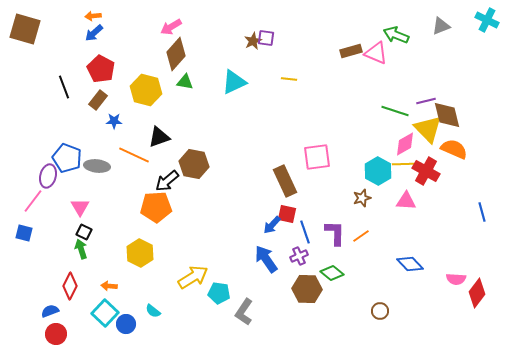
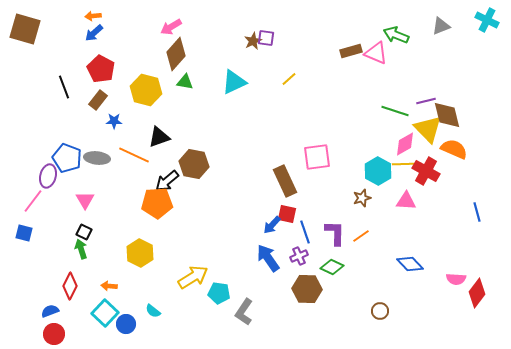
yellow line at (289, 79): rotated 49 degrees counterclockwise
gray ellipse at (97, 166): moved 8 px up
pink triangle at (80, 207): moved 5 px right, 7 px up
orange pentagon at (156, 207): moved 1 px right, 4 px up
blue line at (482, 212): moved 5 px left
blue arrow at (266, 259): moved 2 px right, 1 px up
green diamond at (332, 273): moved 6 px up; rotated 15 degrees counterclockwise
red circle at (56, 334): moved 2 px left
